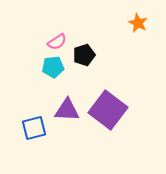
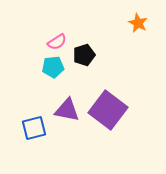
purple triangle: rotated 8 degrees clockwise
